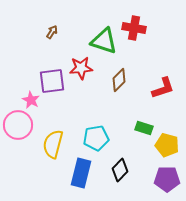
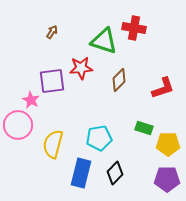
cyan pentagon: moved 3 px right
yellow pentagon: moved 1 px right, 1 px up; rotated 15 degrees counterclockwise
black diamond: moved 5 px left, 3 px down
